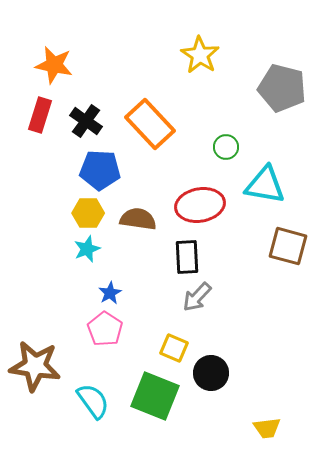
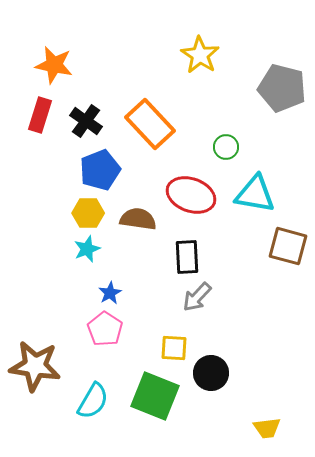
blue pentagon: rotated 24 degrees counterclockwise
cyan triangle: moved 10 px left, 9 px down
red ellipse: moved 9 px left, 10 px up; rotated 30 degrees clockwise
yellow square: rotated 20 degrees counterclockwise
cyan semicircle: rotated 66 degrees clockwise
